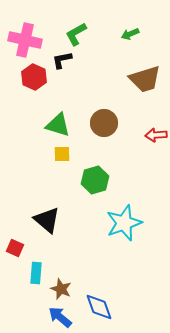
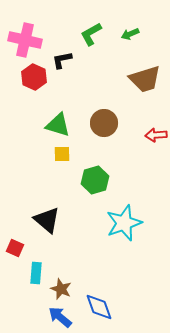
green L-shape: moved 15 px right
